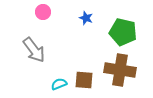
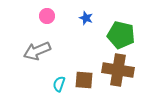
pink circle: moved 4 px right, 4 px down
green pentagon: moved 2 px left, 3 px down
gray arrow: moved 3 px right, 1 px down; rotated 104 degrees clockwise
brown cross: moved 2 px left
cyan semicircle: rotated 49 degrees counterclockwise
